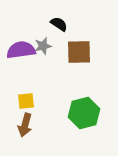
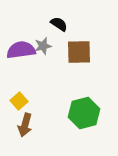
yellow square: moved 7 px left; rotated 36 degrees counterclockwise
